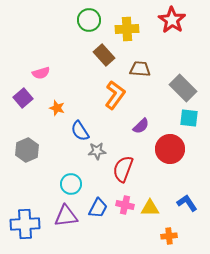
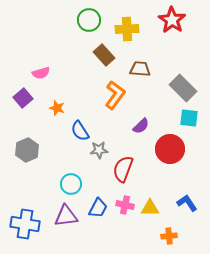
gray star: moved 2 px right, 1 px up
blue cross: rotated 12 degrees clockwise
